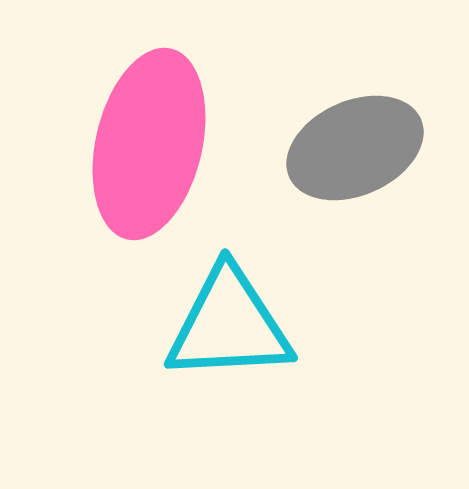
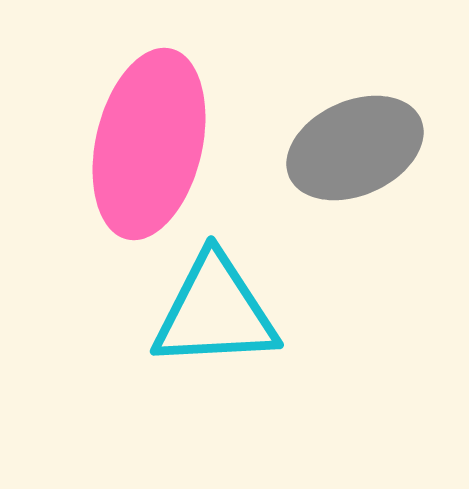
cyan triangle: moved 14 px left, 13 px up
